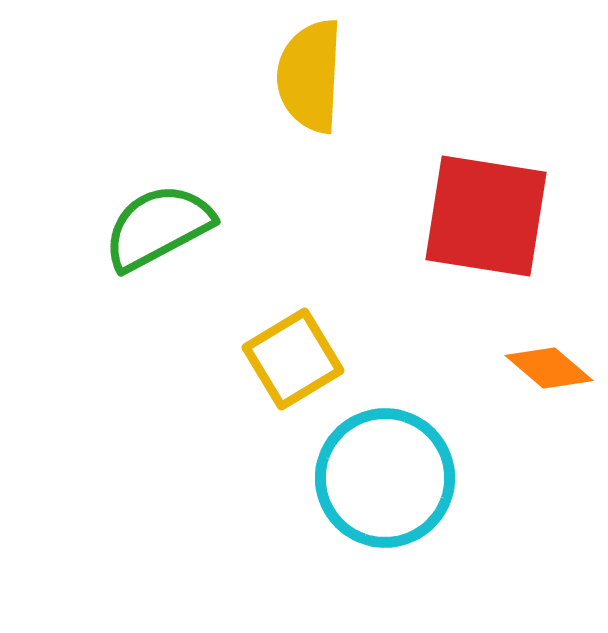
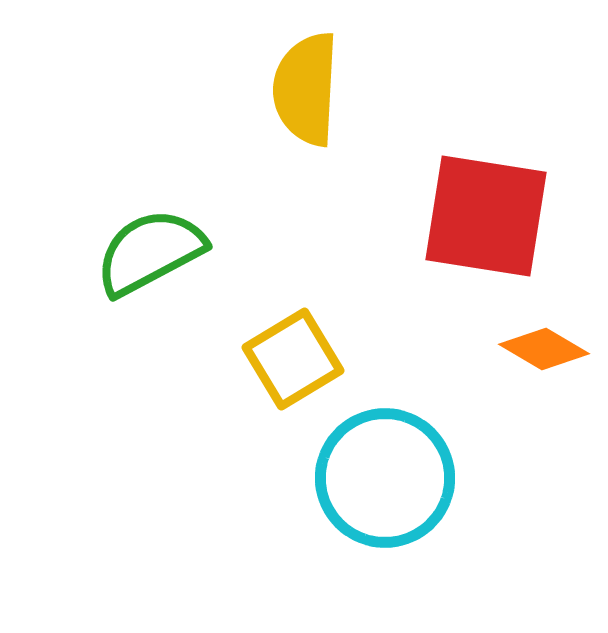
yellow semicircle: moved 4 px left, 13 px down
green semicircle: moved 8 px left, 25 px down
orange diamond: moved 5 px left, 19 px up; rotated 10 degrees counterclockwise
